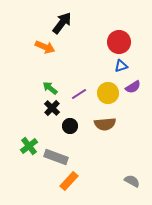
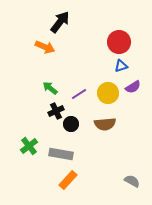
black arrow: moved 2 px left, 1 px up
black cross: moved 4 px right, 3 px down; rotated 21 degrees clockwise
black circle: moved 1 px right, 2 px up
gray rectangle: moved 5 px right, 3 px up; rotated 10 degrees counterclockwise
orange rectangle: moved 1 px left, 1 px up
